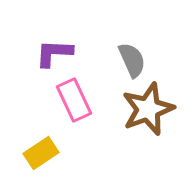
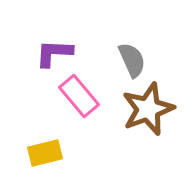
pink rectangle: moved 5 px right, 4 px up; rotated 15 degrees counterclockwise
yellow rectangle: moved 4 px right; rotated 20 degrees clockwise
